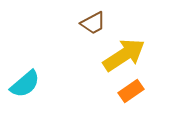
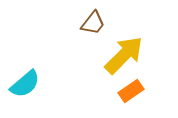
brown trapezoid: rotated 24 degrees counterclockwise
yellow arrow: rotated 12 degrees counterclockwise
